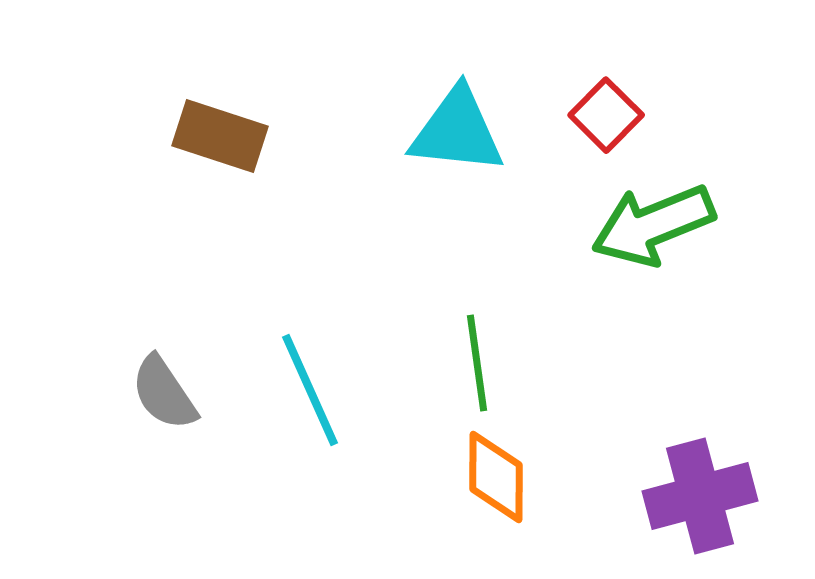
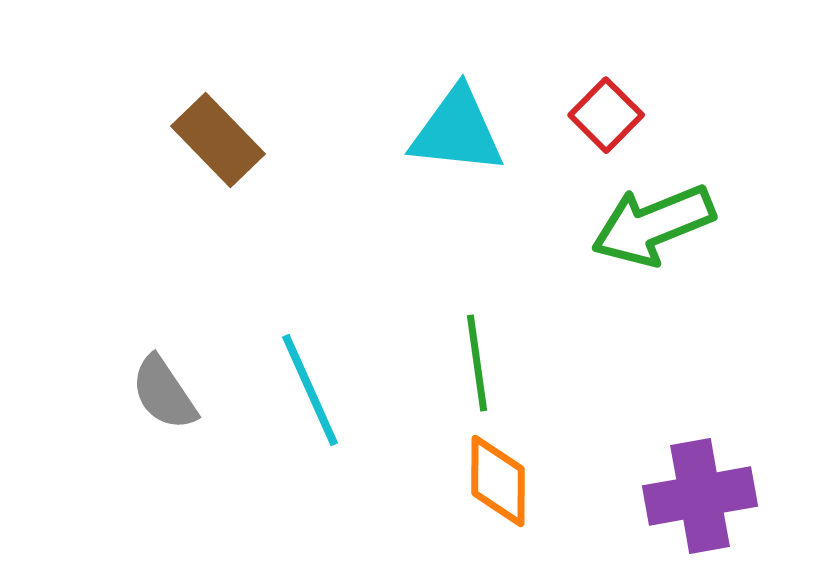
brown rectangle: moved 2 px left, 4 px down; rotated 28 degrees clockwise
orange diamond: moved 2 px right, 4 px down
purple cross: rotated 5 degrees clockwise
